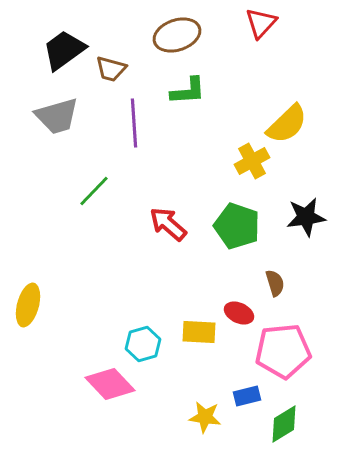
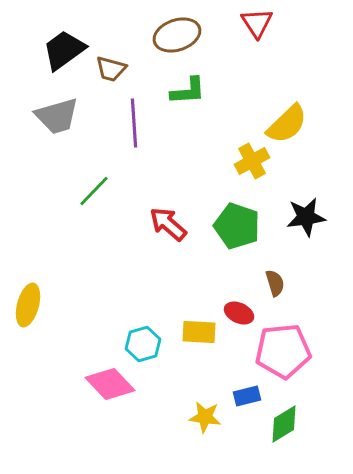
red triangle: moved 4 px left; rotated 16 degrees counterclockwise
